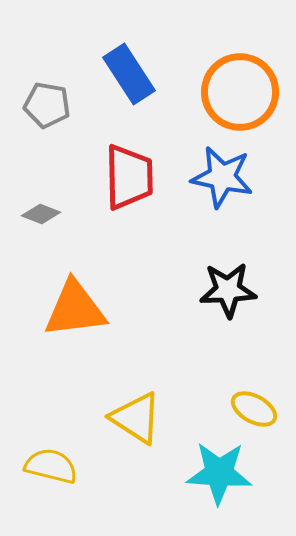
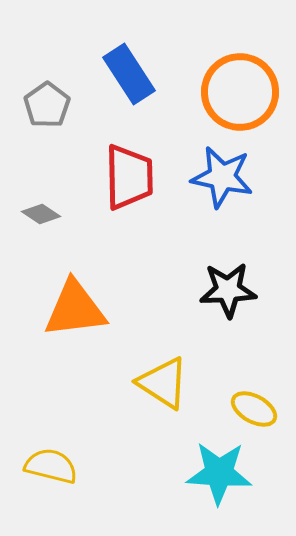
gray pentagon: rotated 27 degrees clockwise
gray diamond: rotated 12 degrees clockwise
yellow triangle: moved 27 px right, 35 px up
